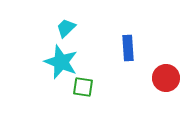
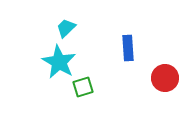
cyan star: moved 2 px left; rotated 8 degrees clockwise
red circle: moved 1 px left
green square: rotated 25 degrees counterclockwise
